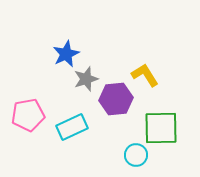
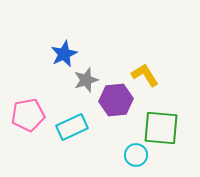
blue star: moved 2 px left
gray star: moved 1 px down
purple hexagon: moved 1 px down
green square: rotated 6 degrees clockwise
